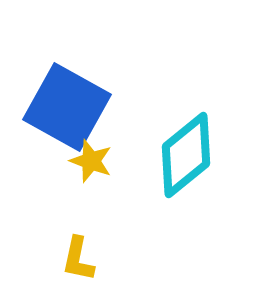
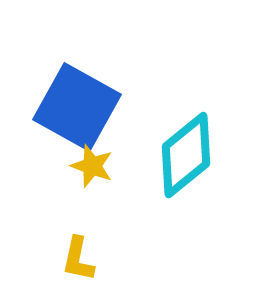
blue square: moved 10 px right
yellow star: moved 1 px right, 5 px down
